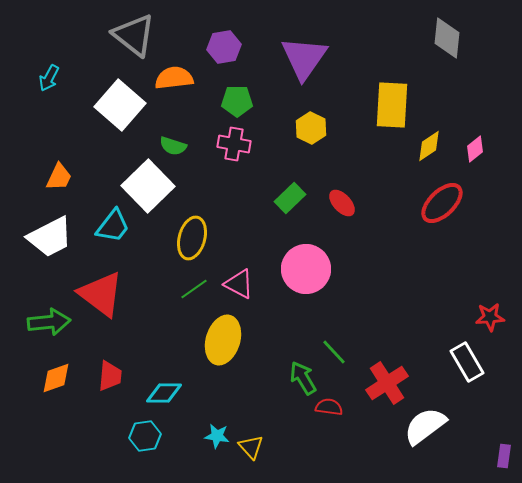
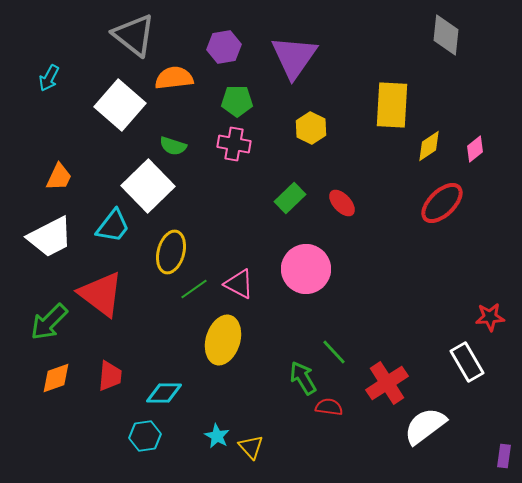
gray diamond at (447, 38): moved 1 px left, 3 px up
purple triangle at (304, 58): moved 10 px left, 1 px up
yellow ellipse at (192, 238): moved 21 px left, 14 px down
green arrow at (49, 322): rotated 141 degrees clockwise
cyan star at (217, 436): rotated 20 degrees clockwise
